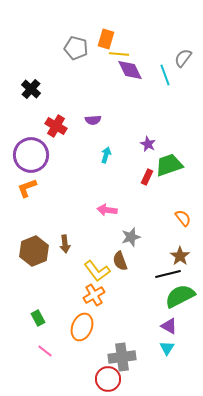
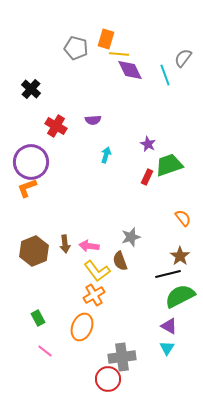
purple circle: moved 7 px down
pink arrow: moved 18 px left, 36 px down
